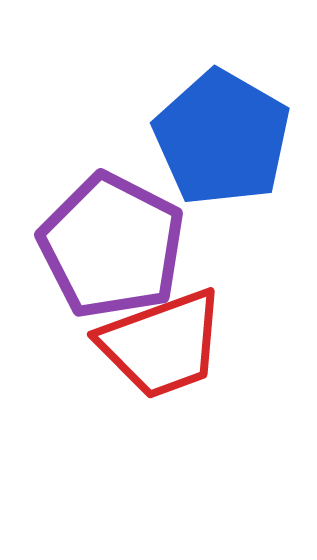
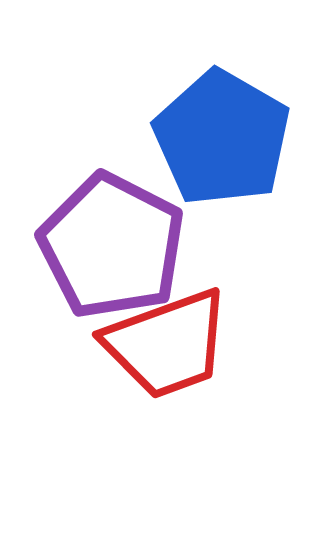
red trapezoid: moved 5 px right
